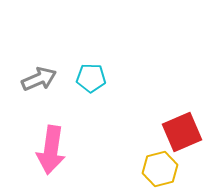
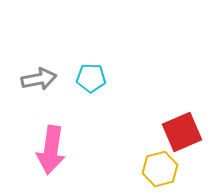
gray arrow: rotated 12 degrees clockwise
